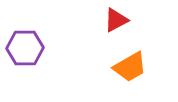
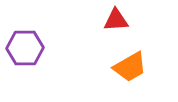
red triangle: rotated 24 degrees clockwise
